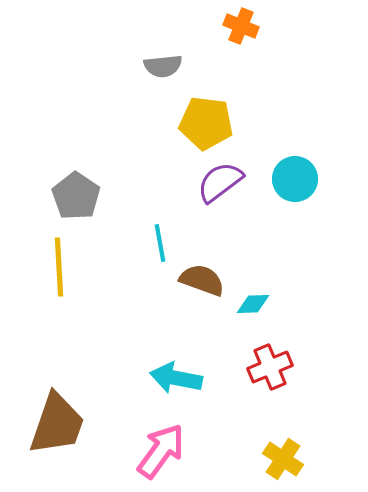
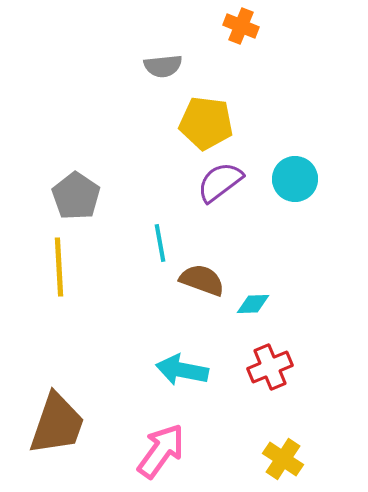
cyan arrow: moved 6 px right, 8 px up
